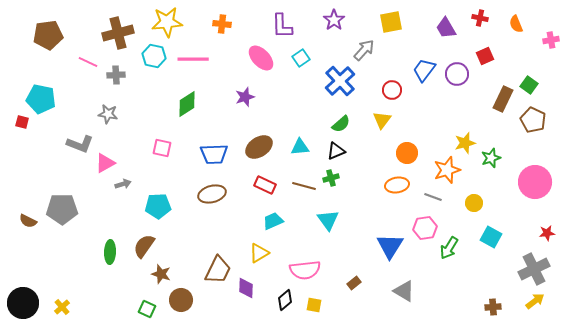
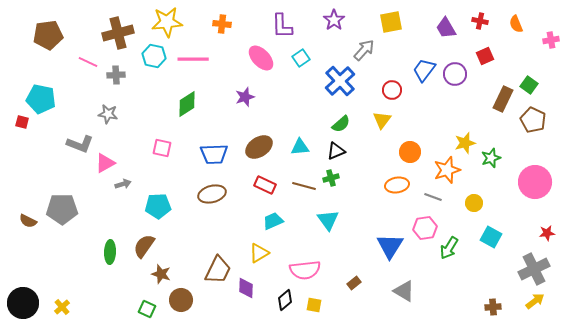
red cross at (480, 18): moved 3 px down
purple circle at (457, 74): moved 2 px left
orange circle at (407, 153): moved 3 px right, 1 px up
